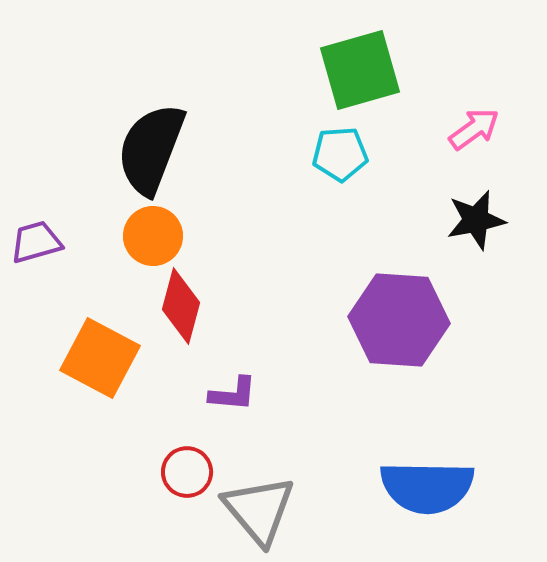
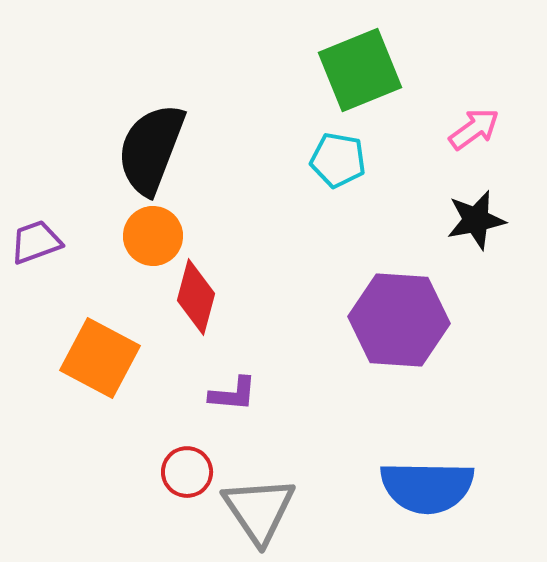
green square: rotated 6 degrees counterclockwise
cyan pentagon: moved 2 px left, 6 px down; rotated 14 degrees clockwise
purple trapezoid: rotated 4 degrees counterclockwise
red diamond: moved 15 px right, 9 px up
gray triangle: rotated 6 degrees clockwise
